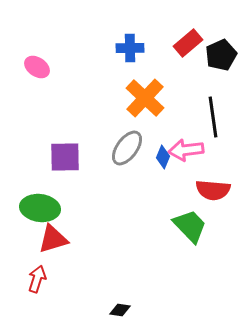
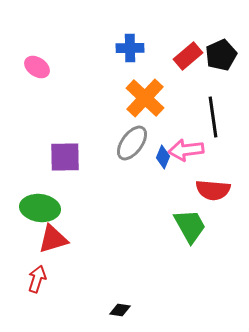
red rectangle: moved 13 px down
gray ellipse: moved 5 px right, 5 px up
green trapezoid: rotated 15 degrees clockwise
